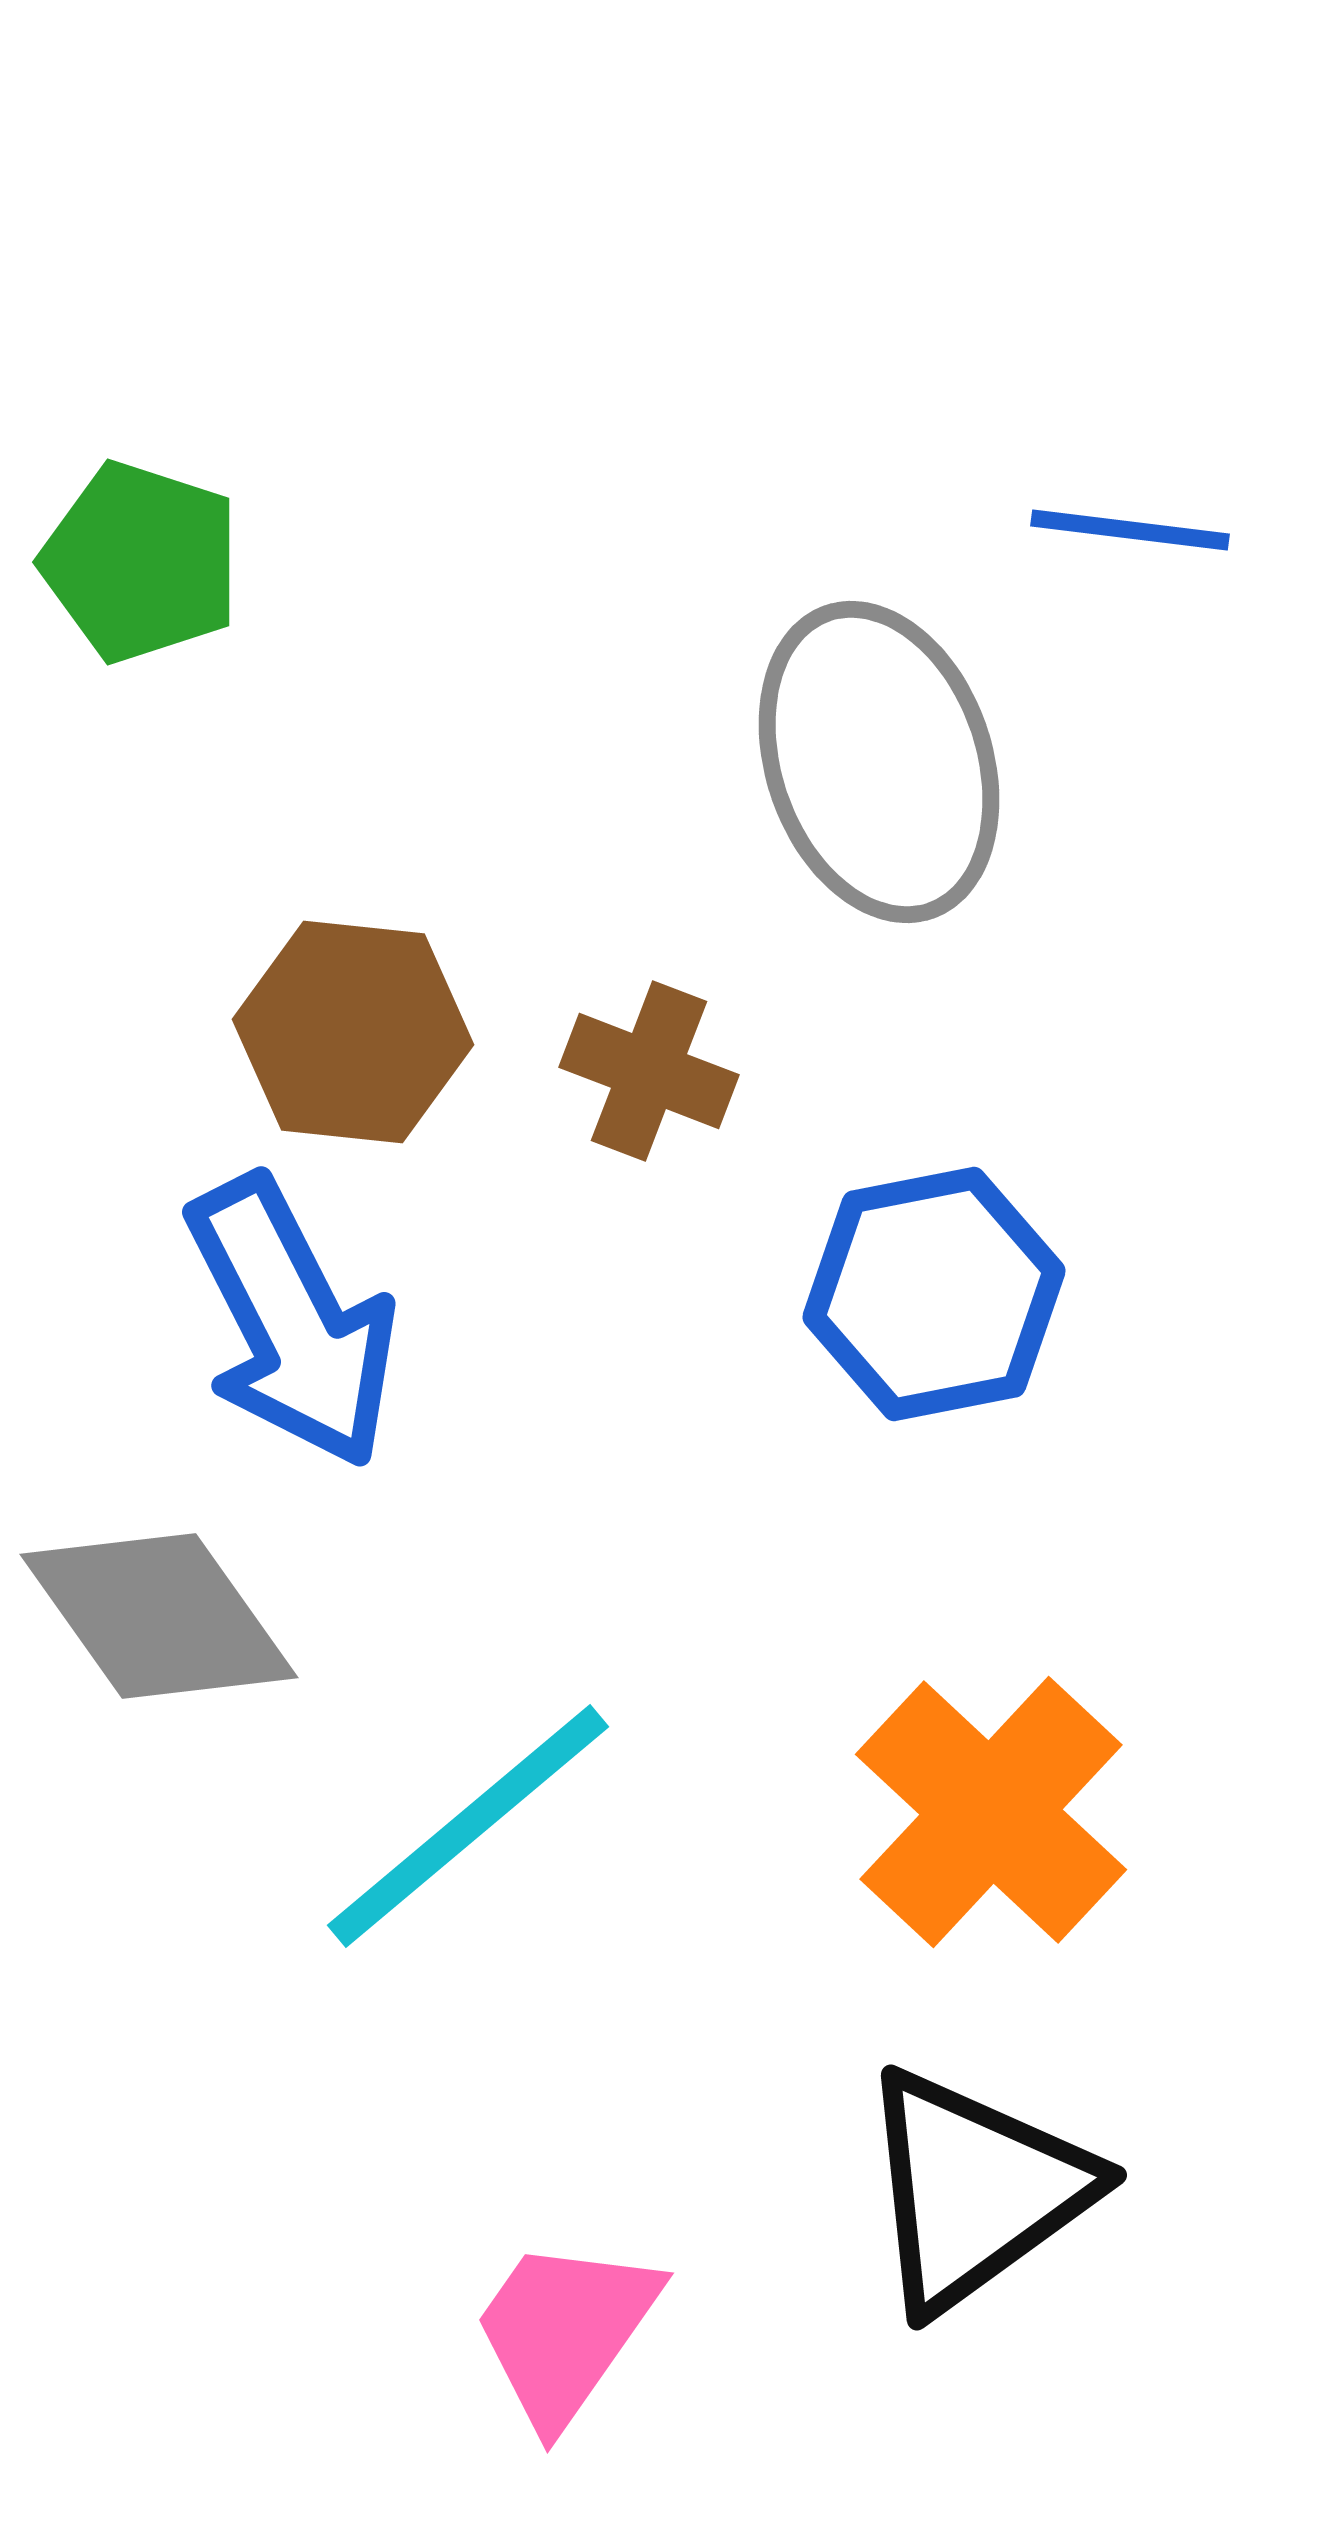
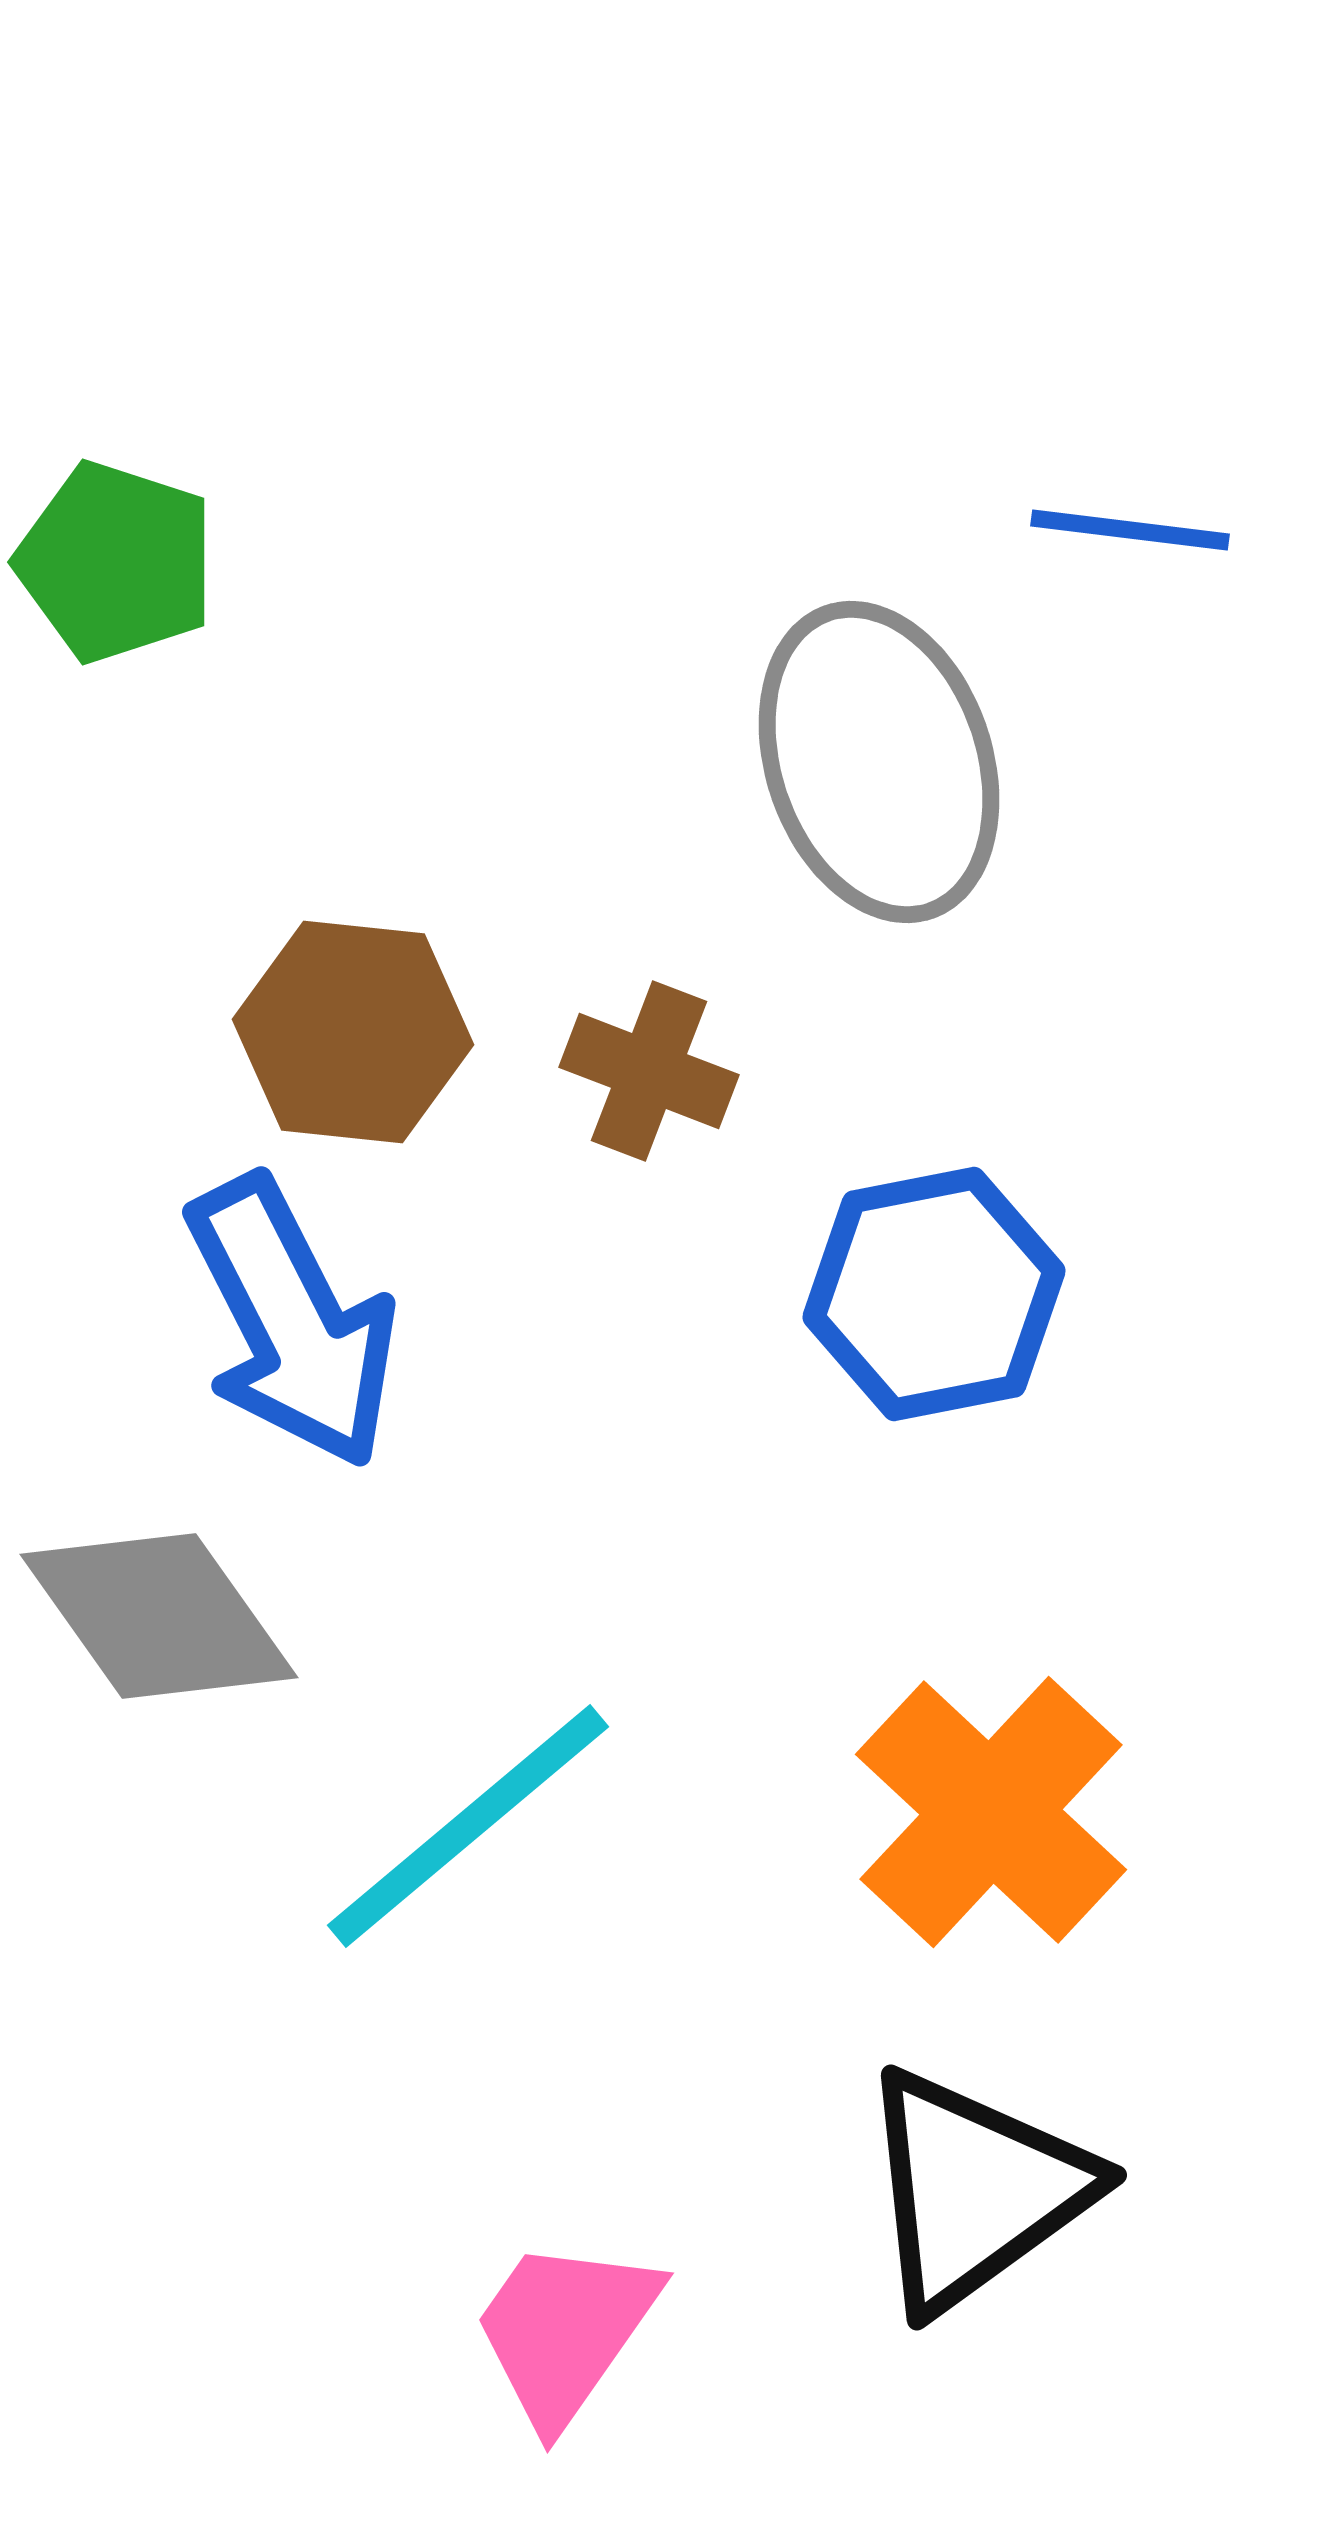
green pentagon: moved 25 px left
